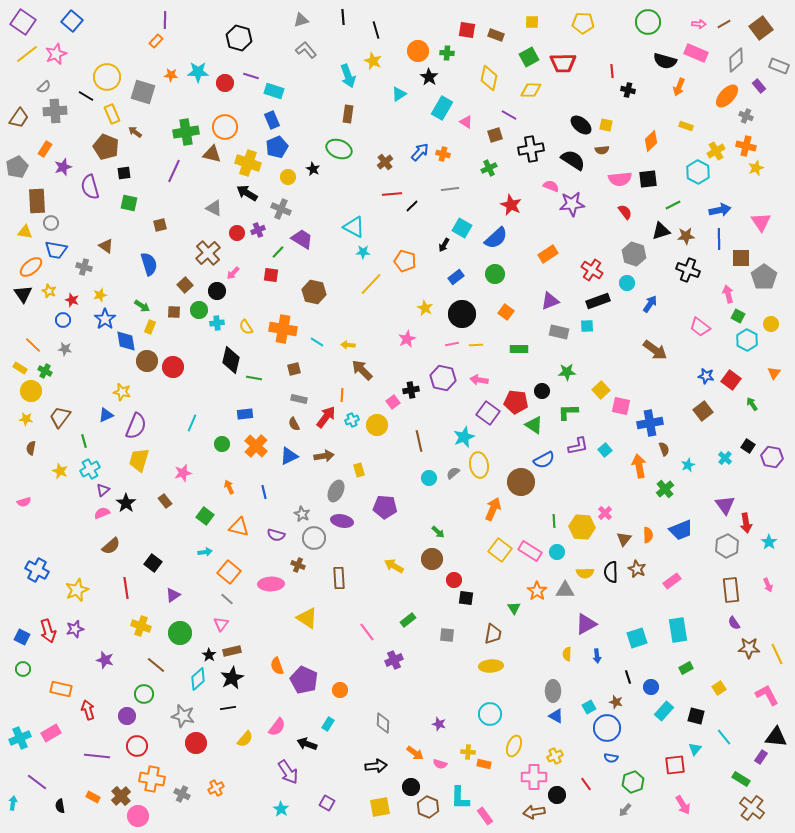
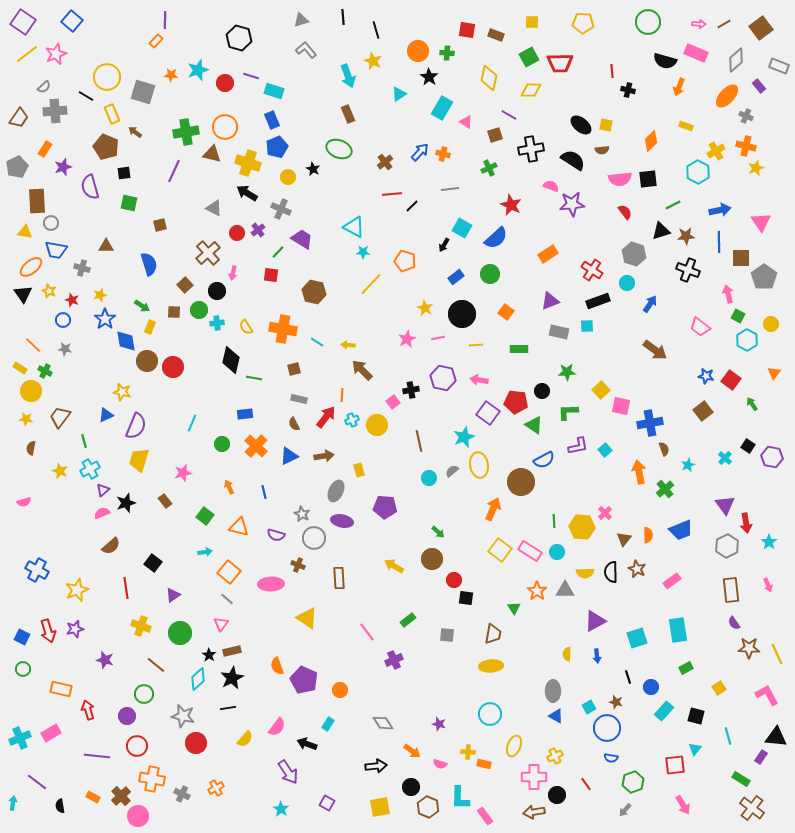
red trapezoid at (563, 63): moved 3 px left
cyan star at (198, 72): moved 2 px up; rotated 20 degrees counterclockwise
brown rectangle at (348, 114): rotated 30 degrees counterclockwise
purple cross at (258, 230): rotated 16 degrees counterclockwise
blue line at (719, 239): moved 3 px down
brown triangle at (106, 246): rotated 35 degrees counterclockwise
gray cross at (84, 267): moved 2 px left, 1 px down
pink arrow at (233, 273): rotated 32 degrees counterclockwise
green circle at (495, 274): moved 5 px left
pink line at (452, 344): moved 14 px left, 6 px up
orange arrow at (639, 466): moved 6 px down
gray semicircle at (453, 473): moved 1 px left, 2 px up
black star at (126, 503): rotated 18 degrees clockwise
purple triangle at (586, 624): moved 9 px right, 3 px up
gray diamond at (383, 723): rotated 35 degrees counterclockwise
cyan line at (724, 737): moved 4 px right, 1 px up; rotated 24 degrees clockwise
orange arrow at (415, 753): moved 3 px left, 2 px up
